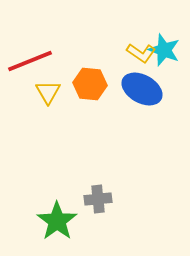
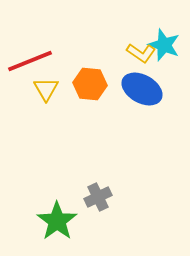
cyan star: moved 5 px up
yellow triangle: moved 2 px left, 3 px up
gray cross: moved 2 px up; rotated 20 degrees counterclockwise
